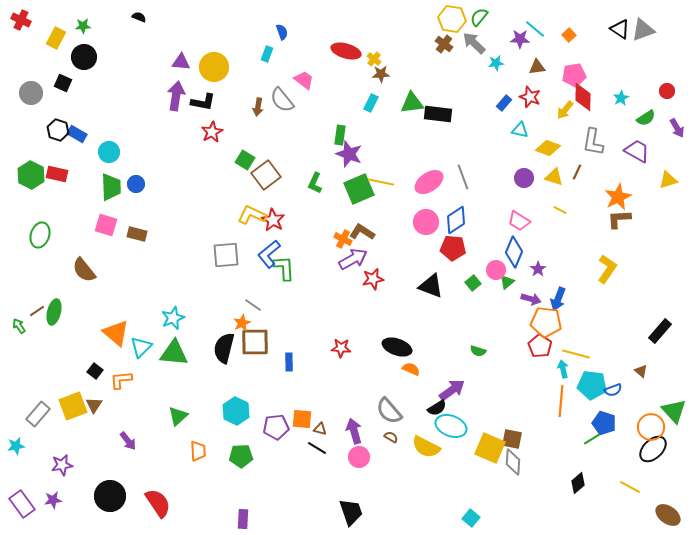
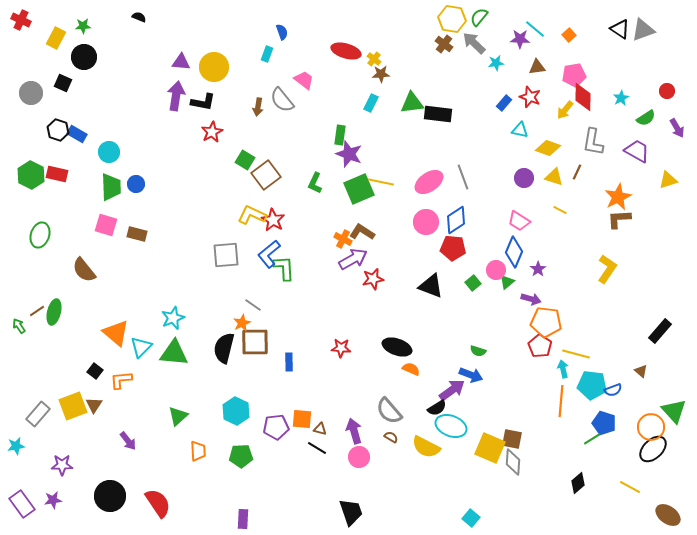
blue arrow at (558, 299): moved 87 px left, 76 px down; rotated 90 degrees counterclockwise
purple star at (62, 465): rotated 10 degrees clockwise
